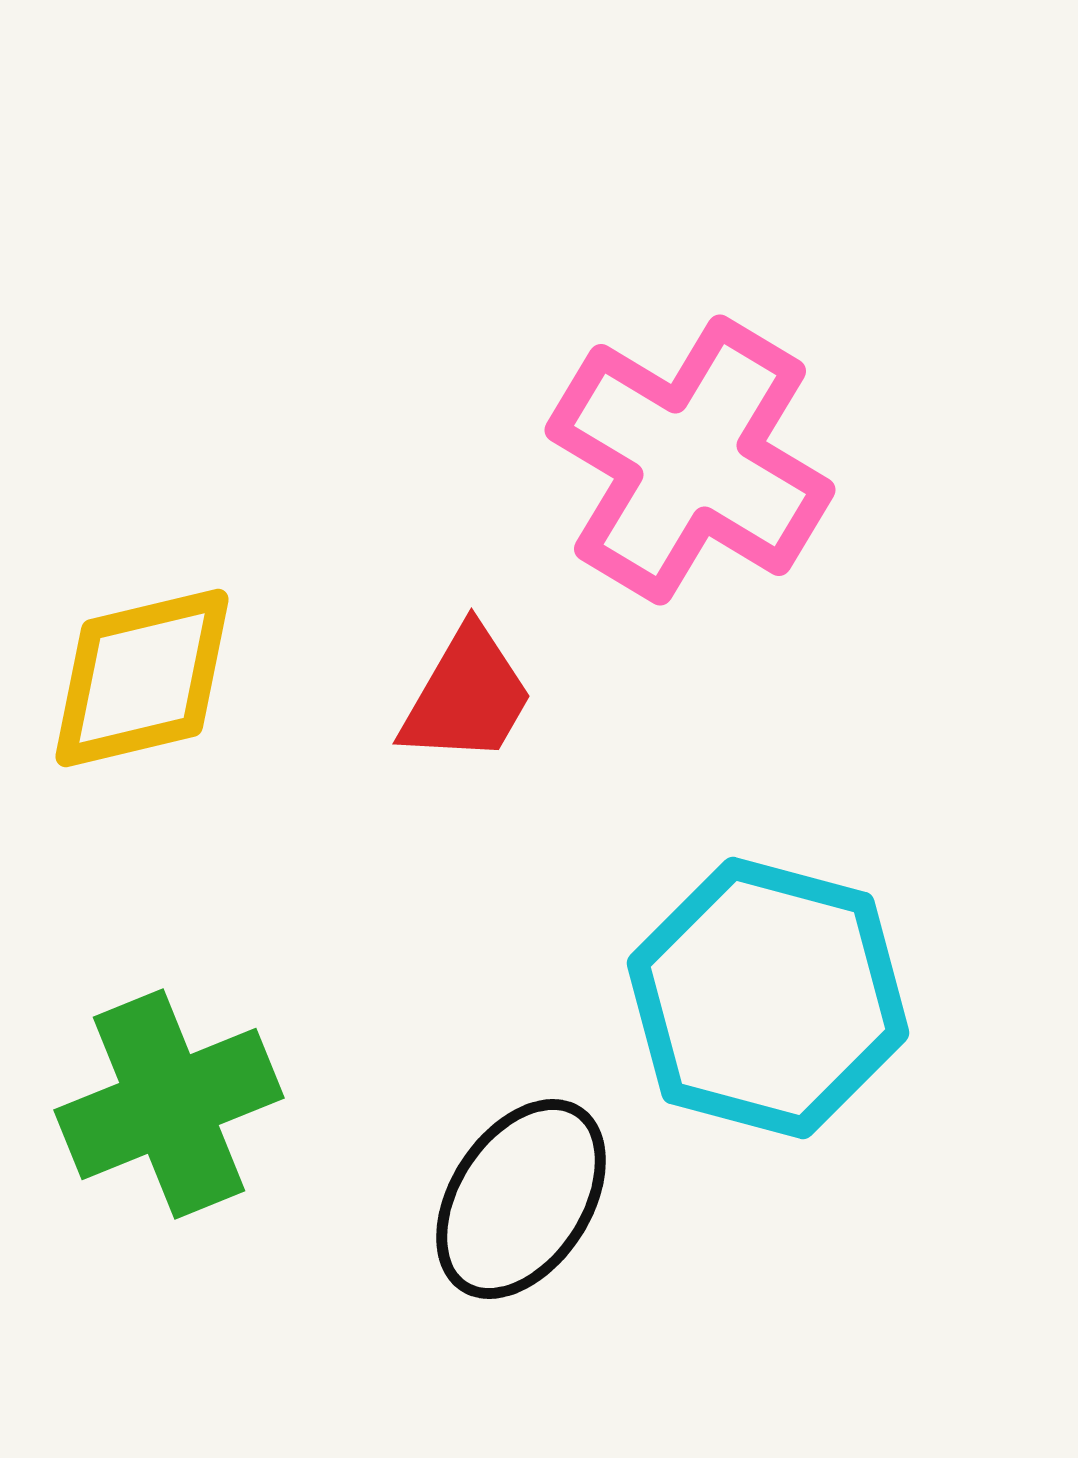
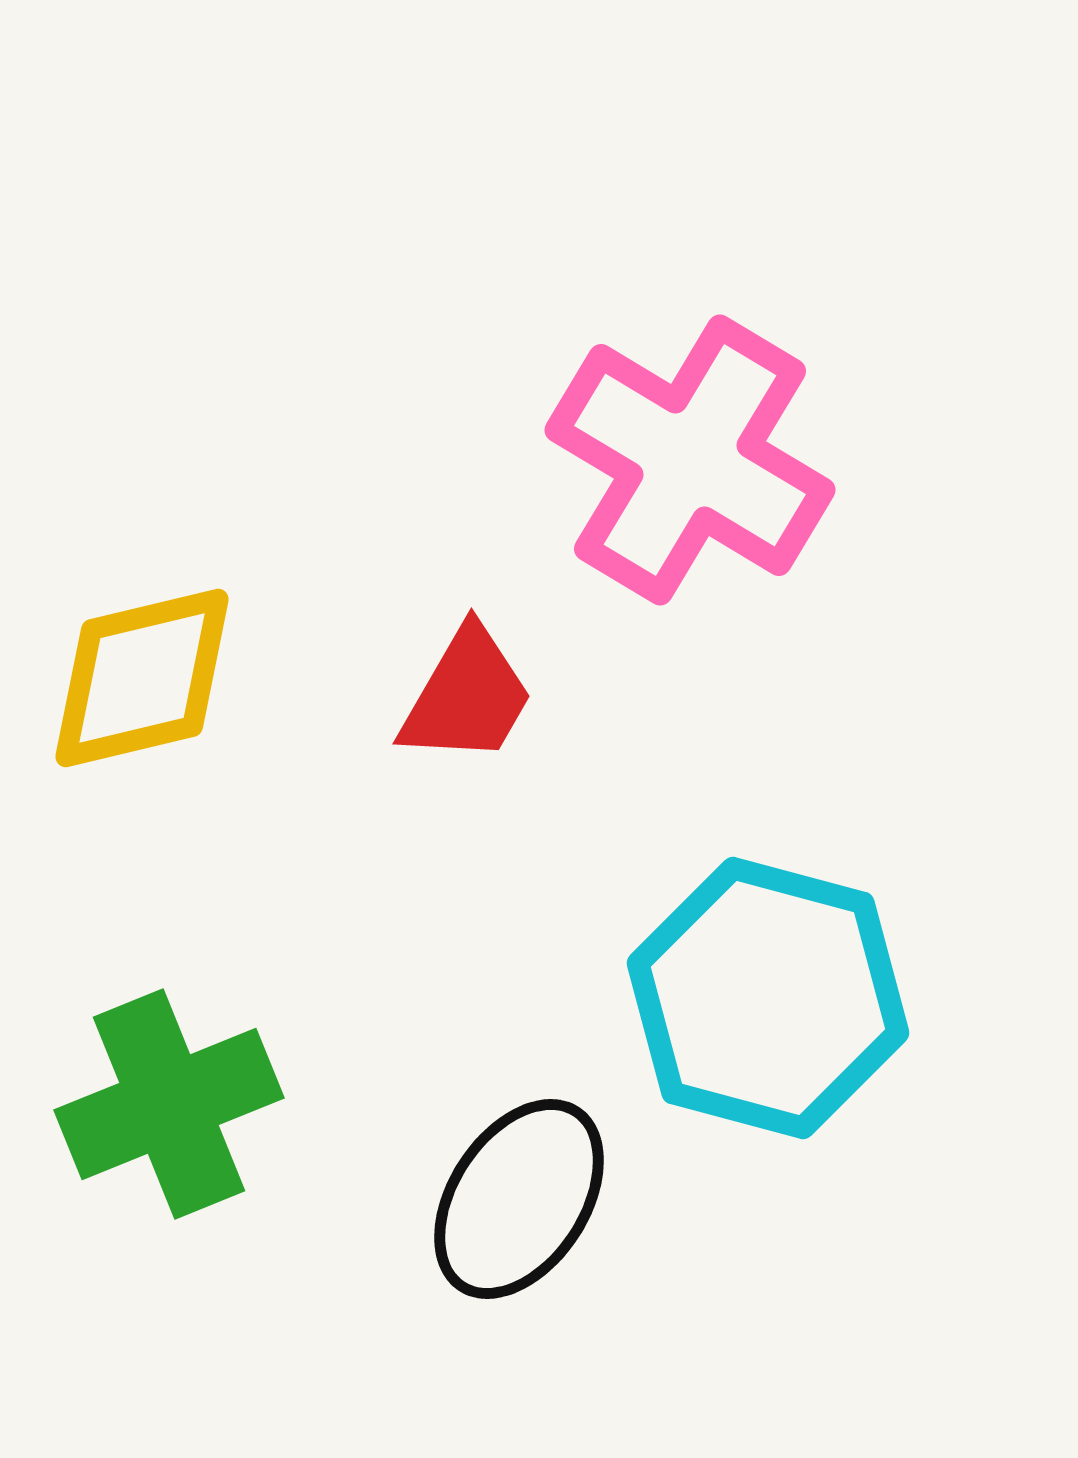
black ellipse: moved 2 px left
